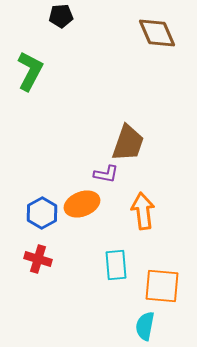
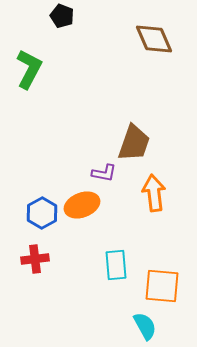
black pentagon: moved 1 px right; rotated 25 degrees clockwise
brown diamond: moved 3 px left, 6 px down
green L-shape: moved 1 px left, 2 px up
brown trapezoid: moved 6 px right
purple L-shape: moved 2 px left, 1 px up
orange ellipse: moved 1 px down
orange arrow: moved 11 px right, 18 px up
red cross: moved 3 px left; rotated 24 degrees counterclockwise
cyan semicircle: rotated 140 degrees clockwise
